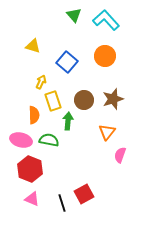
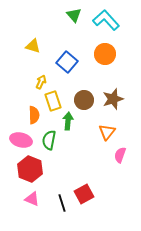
orange circle: moved 2 px up
green semicircle: rotated 90 degrees counterclockwise
